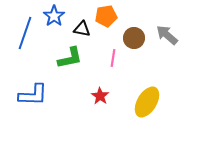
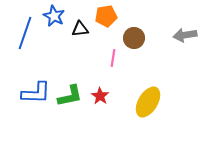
blue star: rotated 10 degrees counterclockwise
black triangle: moved 2 px left; rotated 18 degrees counterclockwise
gray arrow: moved 18 px right; rotated 50 degrees counterclockwise
green L-shape: moved 38 px down
blue L-shape: moved 3 px right, 2 px up
yellow ellipse: moved 1 px right
